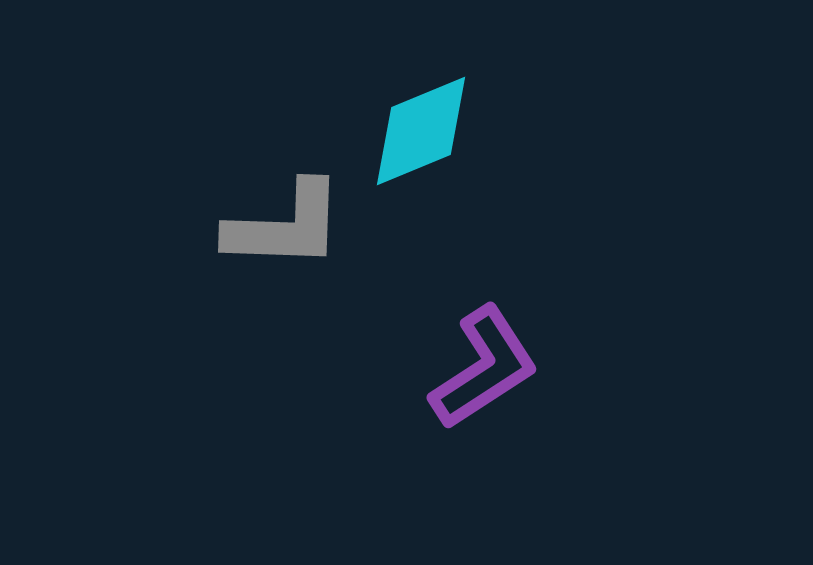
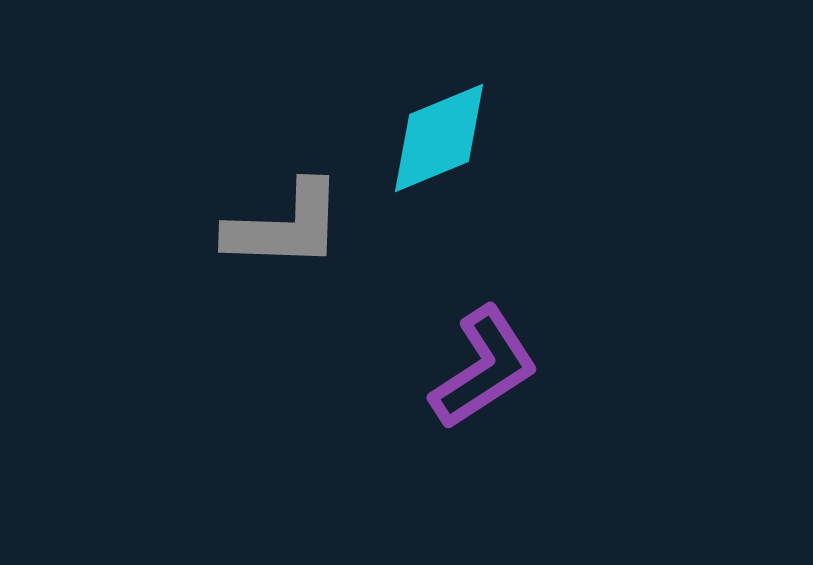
cyan diamond: moved 18 px right, 7 px down
